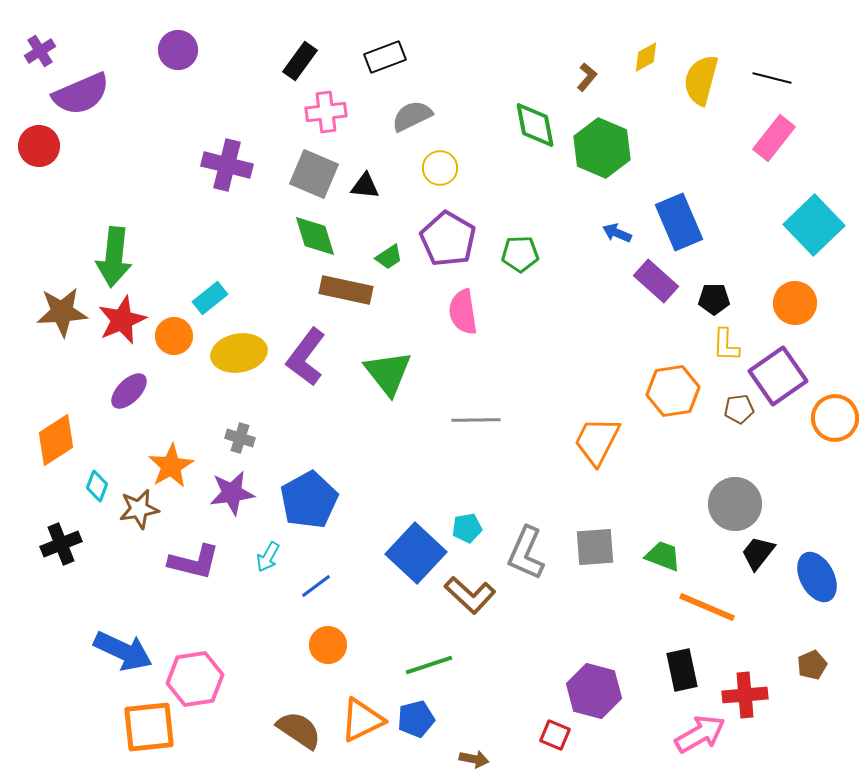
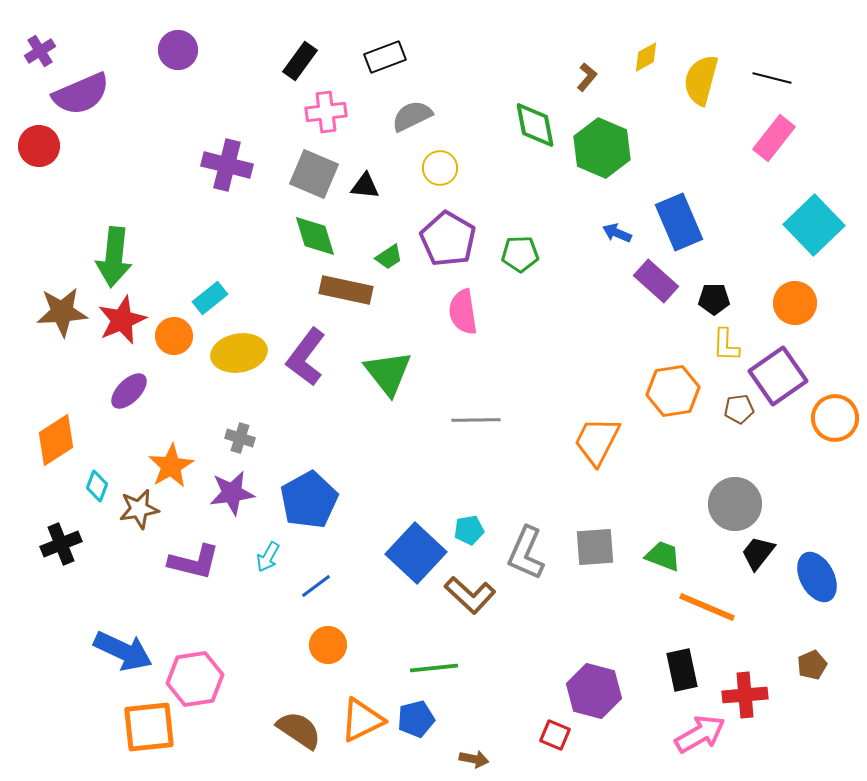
cyan pentagon at (467, 528): moved 2 px right, 2 px down
green line at (429, 665): moved 5 px right, 3 px down; rotated 12 degrees clockwise
